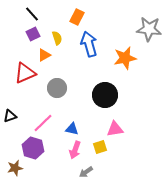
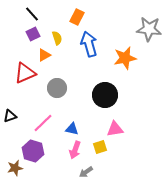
purple hexagon: moved 3 px down
